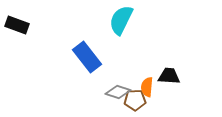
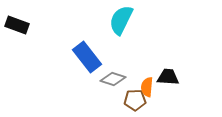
black trapezoid: moved 1 px left, 1 px down
gray diamond: moved 5 px left, 13 px up
